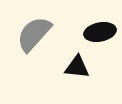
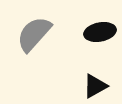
black triangle: moved 18 px right, 19 px down; rotated 36 degrees counterclockwise
